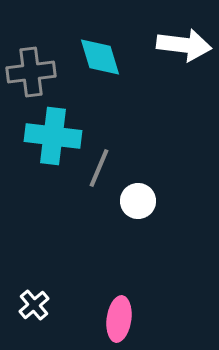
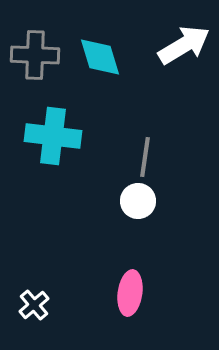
white arrow: rotated 38 degrees counterclockwise
gray cross: moved 4 px right, 17 px up; rotated 9 degrees clockwise
gray line: moved 46 px right, 11 px up; rotated 15 degrees counterclockwise
pink ellipse: moved 11 px right, 26 px up
